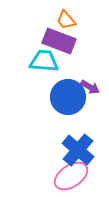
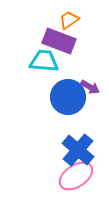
orange trapezoid: moved 3 px right; rotated 95 degrees clockwise
pink ellipse: moved 5 px right
